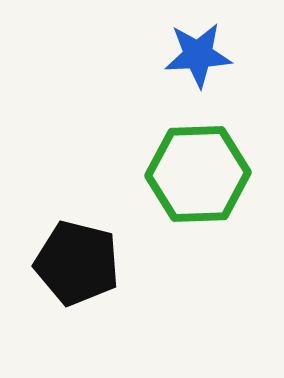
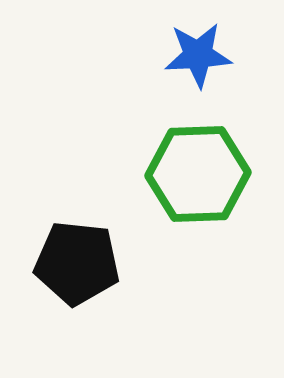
black pentagon: rotated 8 degrees counterclockwise
